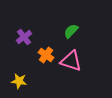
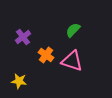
green semicircle: moved 2 px right, 1 px up
purple cross: moved 1 px left
pink triangle: moved 1 px right
